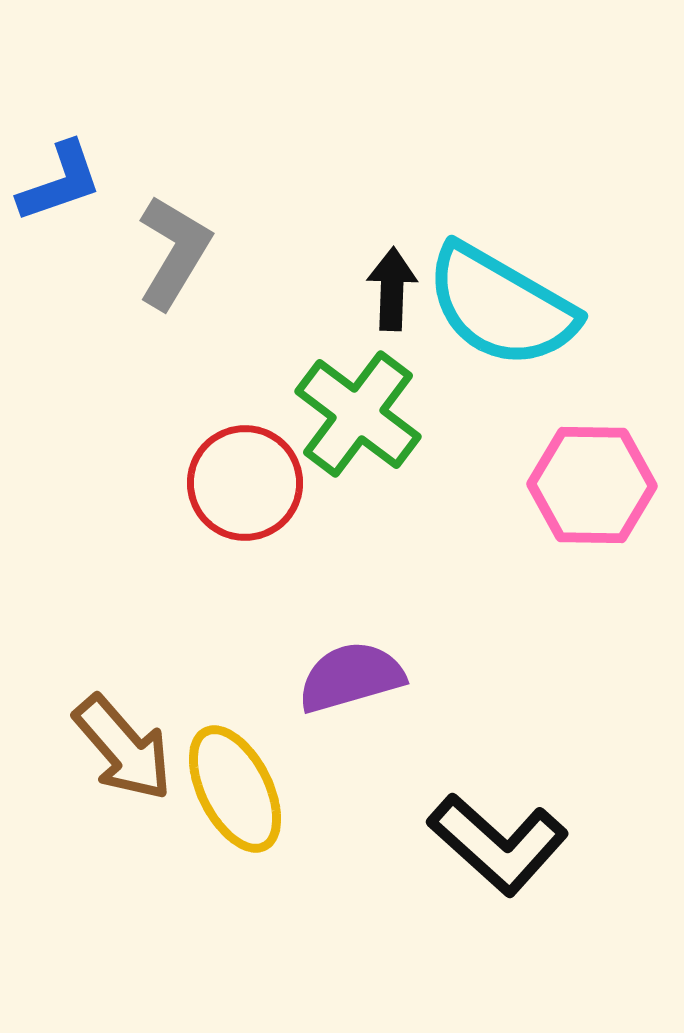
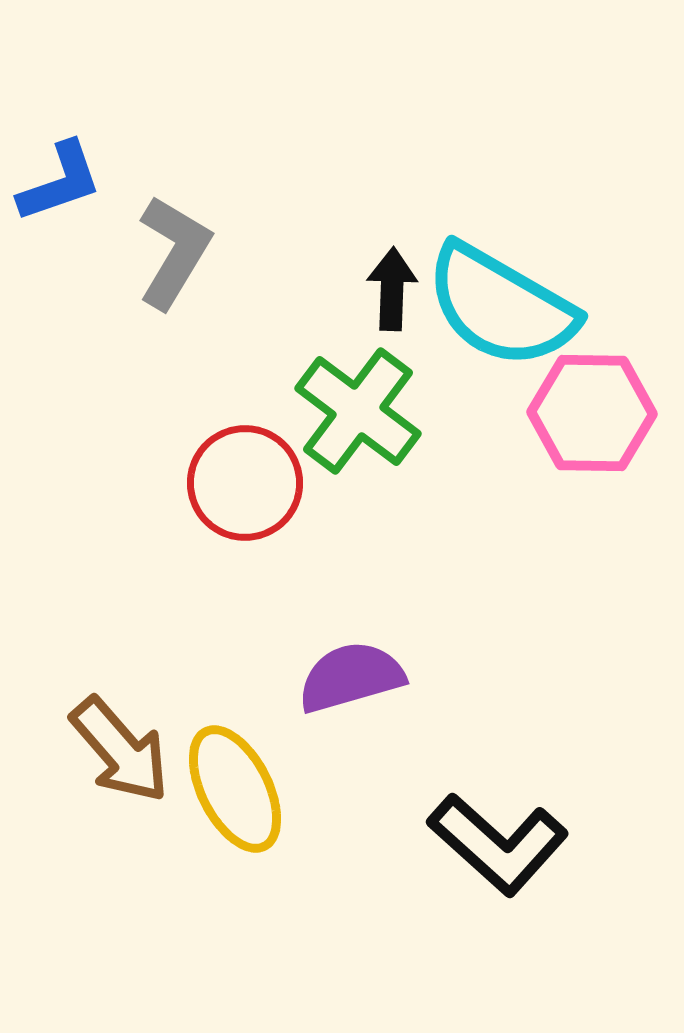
green cross: moved 3 px up
pink hexagon: moved 72 px up
brown arrow: moved 3 px left, 2 px down
